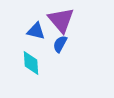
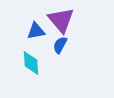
blue triangle: rotated 24 degrees counterclockwise
blue semicircle: moved 1 px down
